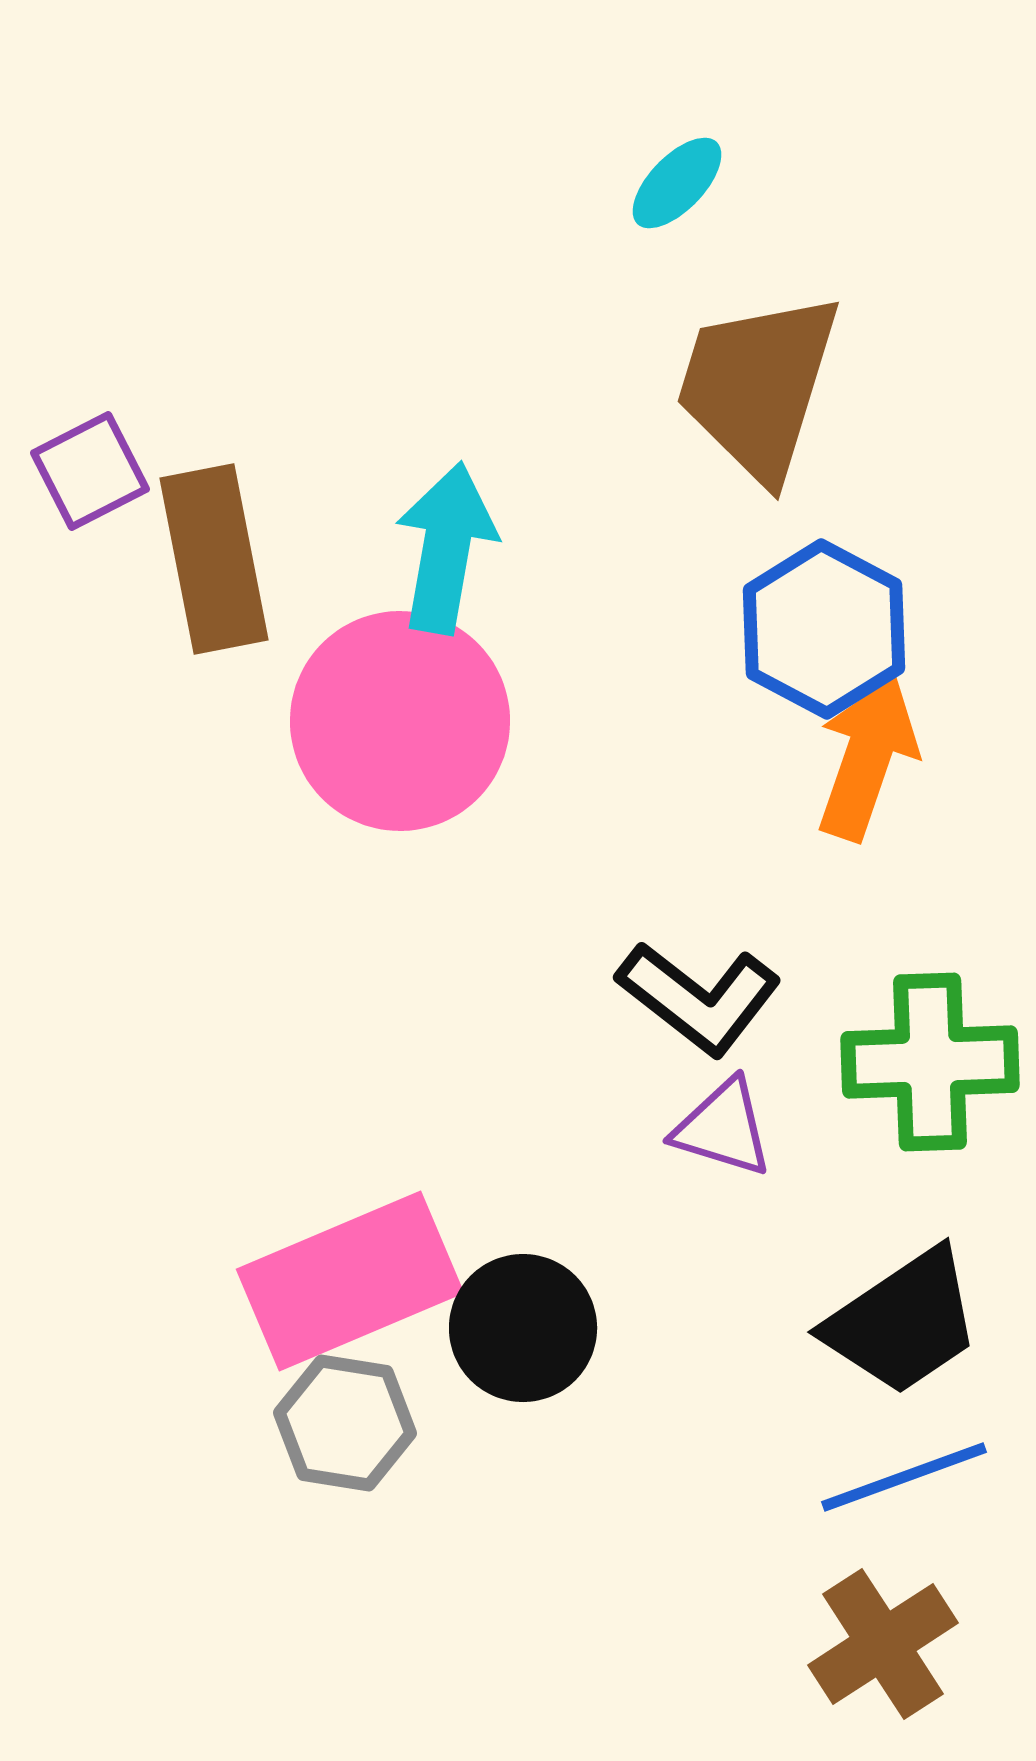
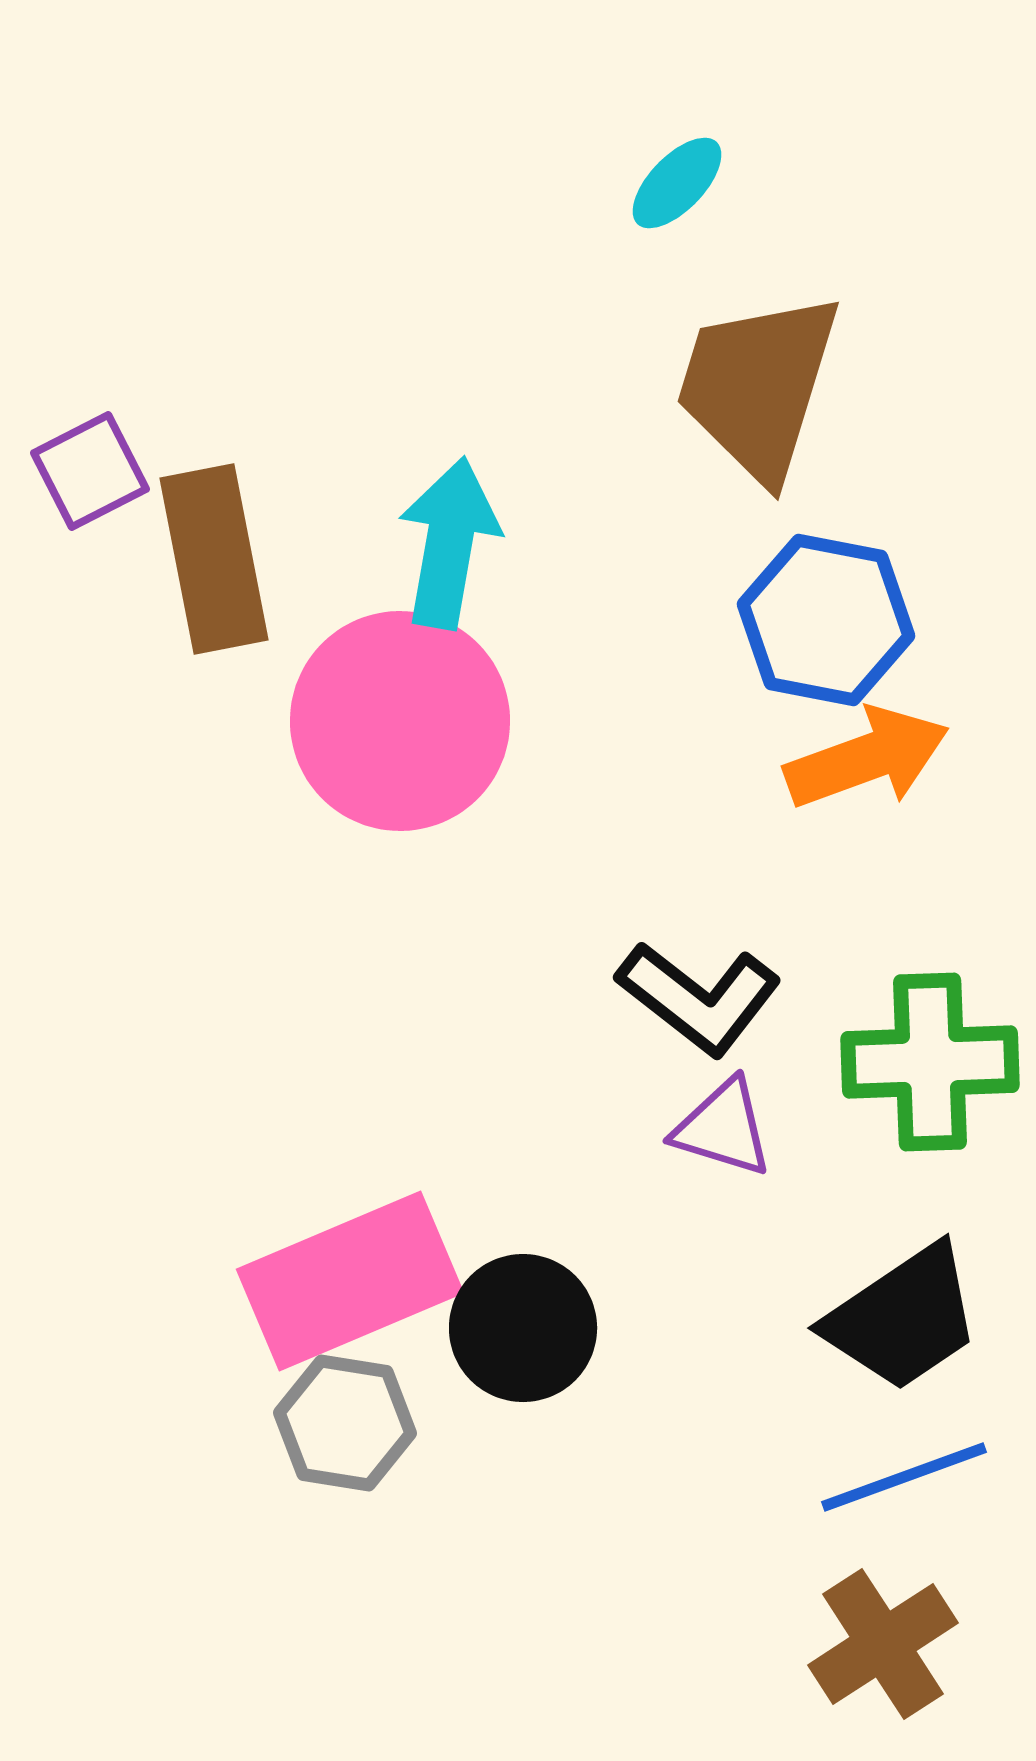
cyan arrow: moved 3 px right, 5 px up
blue hexagon: moved 2 px right, 9 px up; rotated 17 degrees counterclockwise
orange arrow: rotated 51 degrees clockwise
black trapezoid: moved 4 px up
